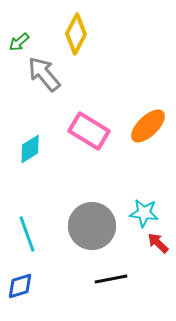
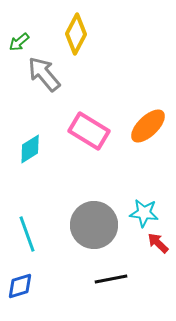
gray circle: moved 2 px right, 1 px up
